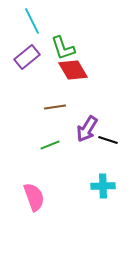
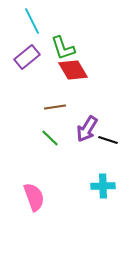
green line: moved 7 px up; rotated 66 degrees clockwise
